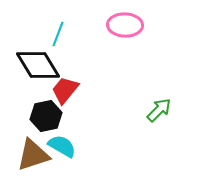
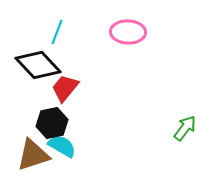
pink ellipse: moved 3 px right, 7 px down
cyan line: moved 1 px left, 2 px up
black diamond: rotated 12 degrees counterclockwise
red trapezoid: moved 2 px up
green arrow: moved 26 px right, 18 px down; rotated 8 degrees counterclockwise
black hexagon: moved 6 px right, 7 px down
